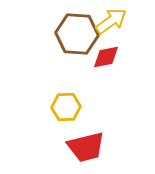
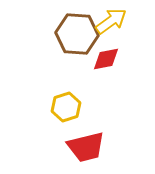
red diamond: moved 2 px down
yellow hexagon: rotated 16 degrees counterclockwise
